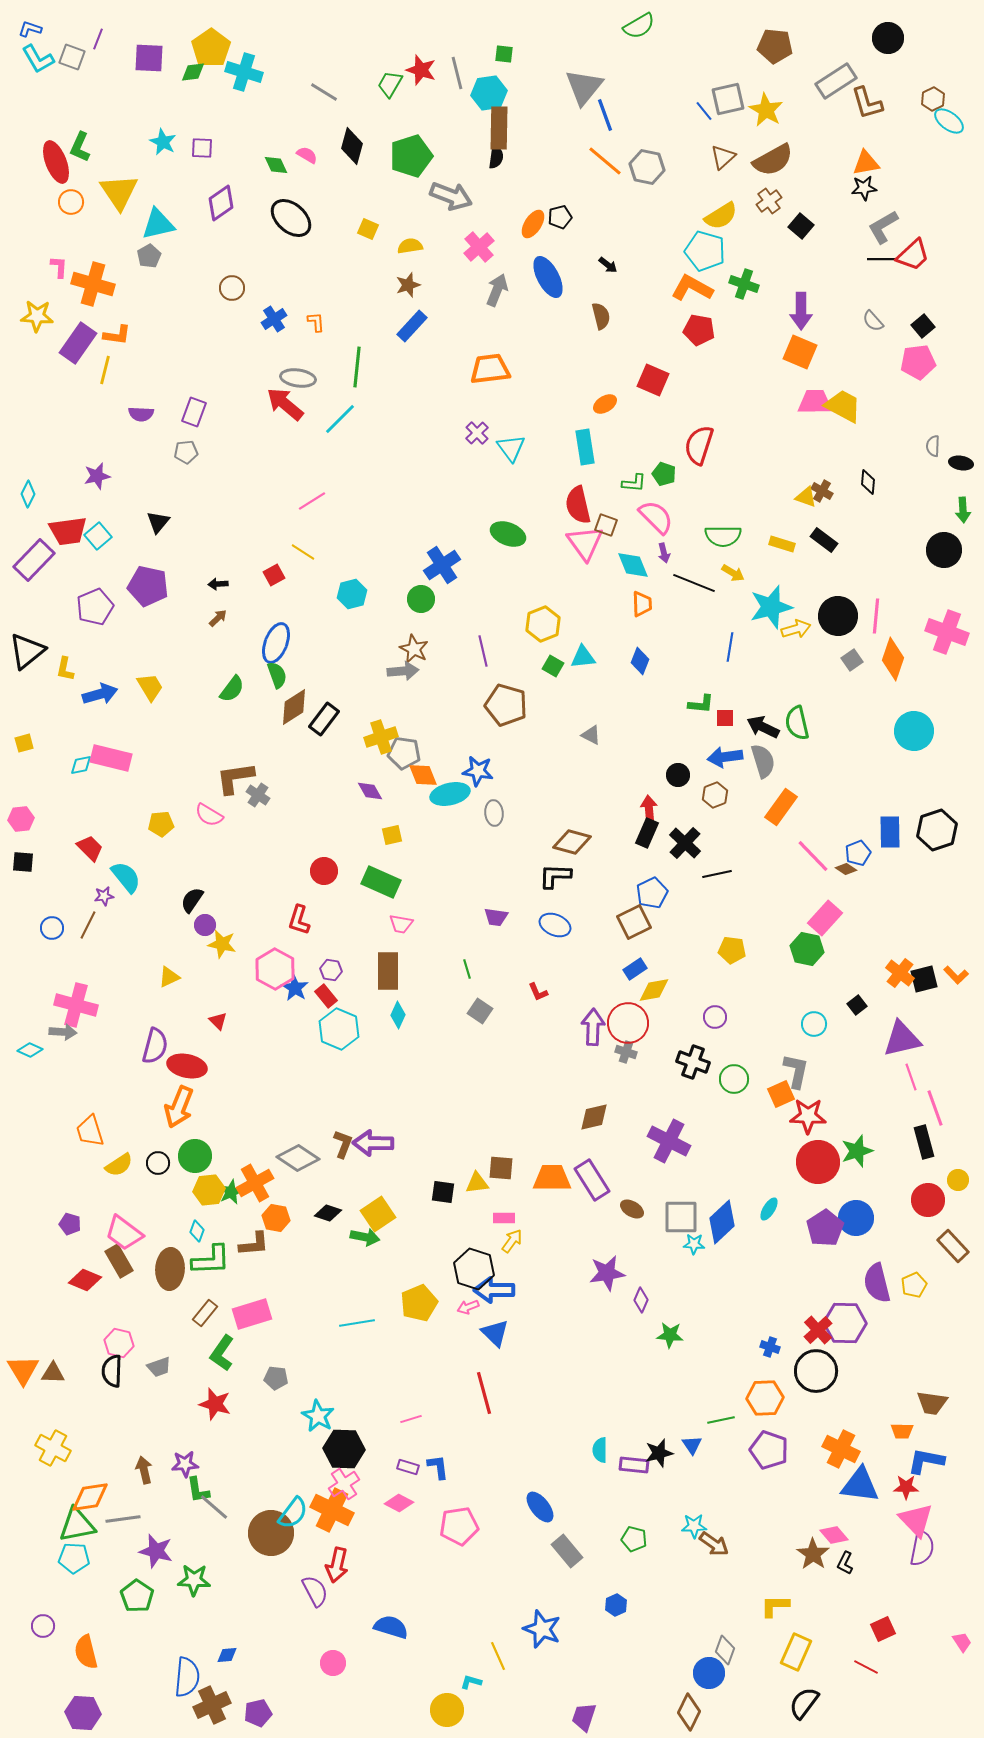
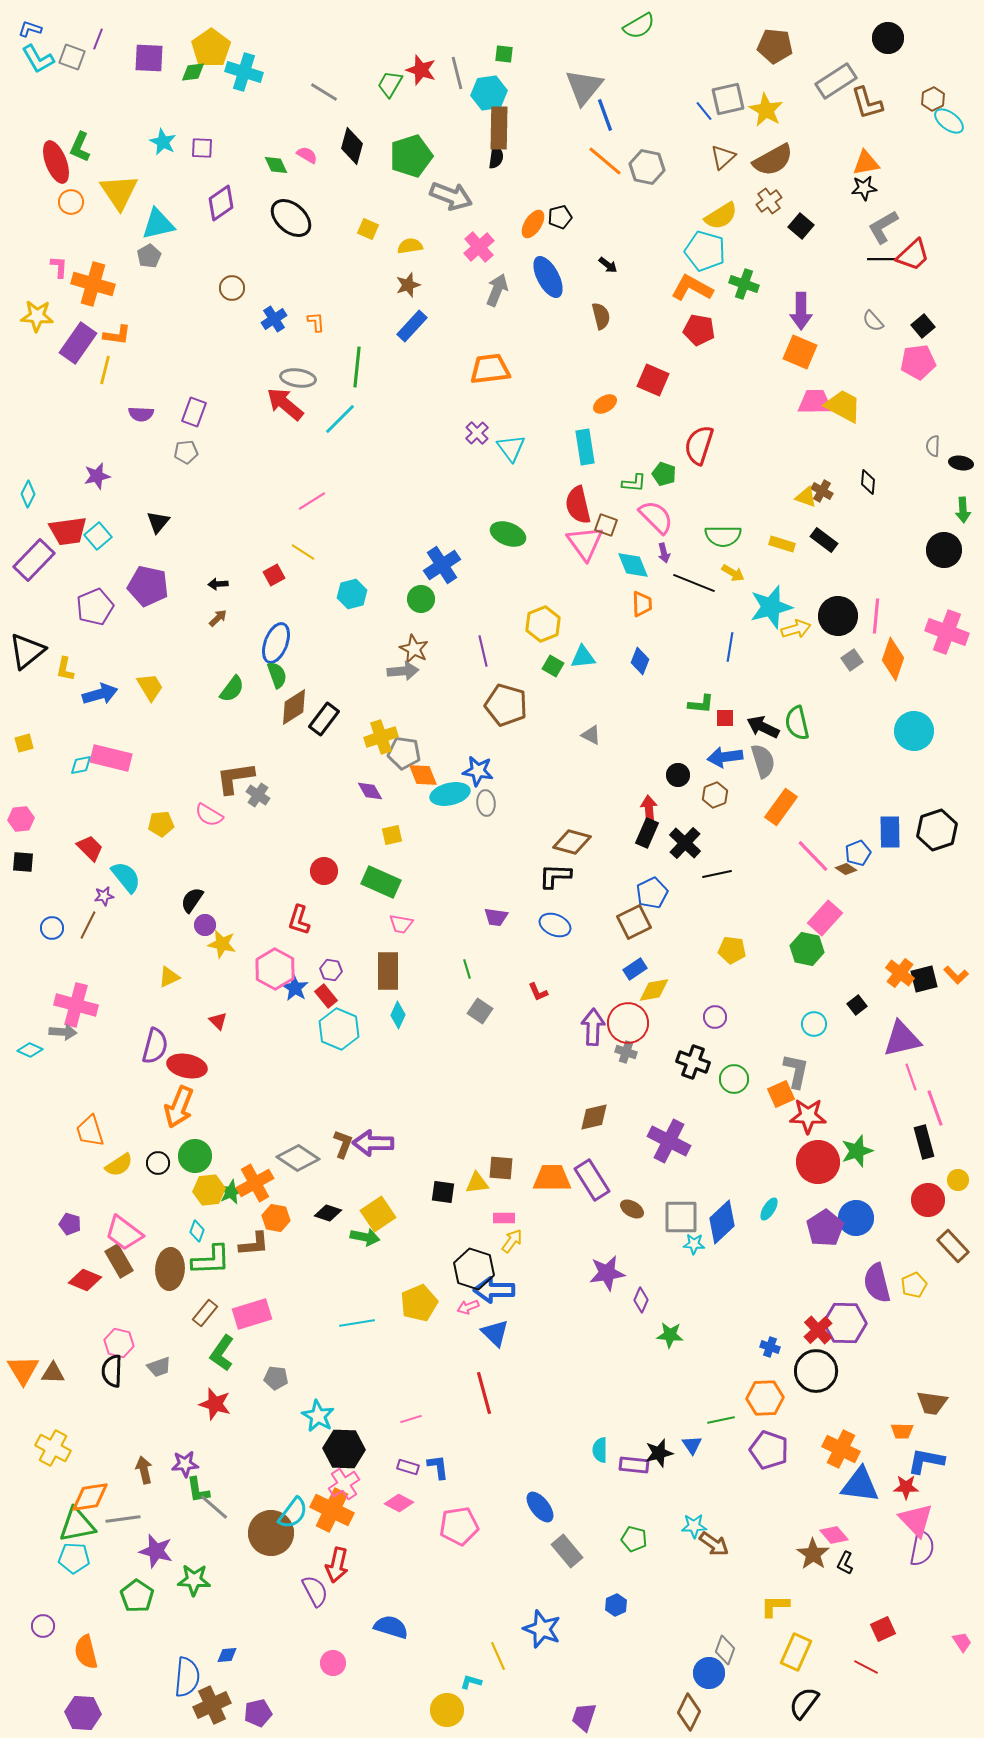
gray ellipse at (494, 813): moved 8 px left, 10 px up
